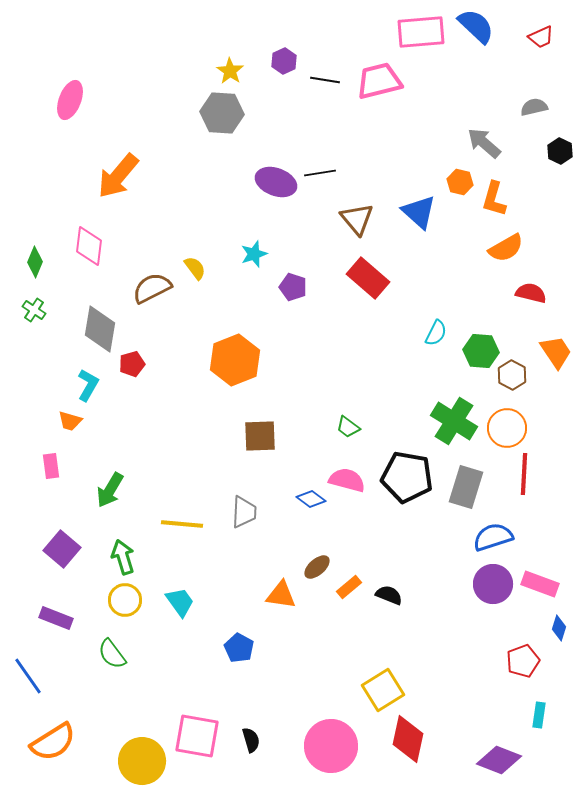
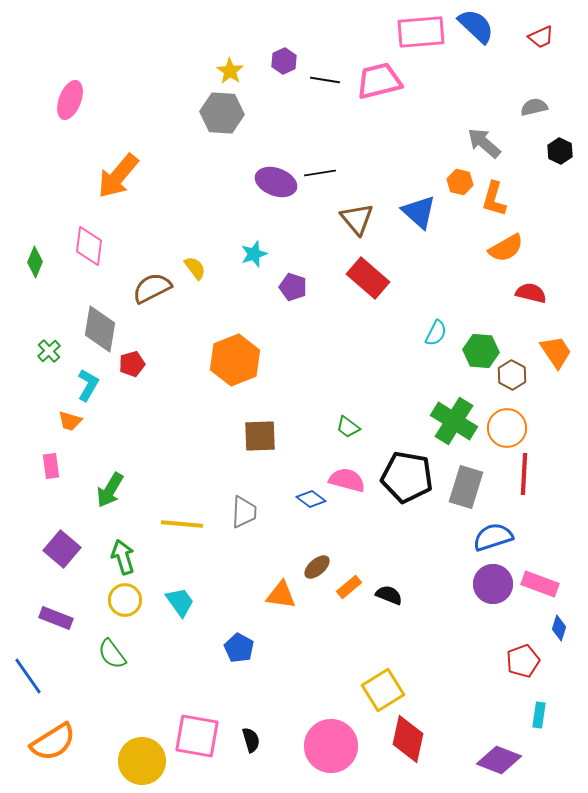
green cross at (34, 310): moved 15 px right, 41 px down; rotated 15 degrees clockwise
